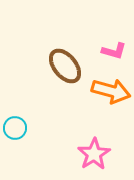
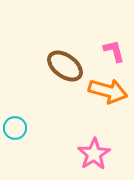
pink L-shape: rotated 120 degrees counterclockwise
brown ellipse: rotated 15 degrees counterclockwise
orange arrow: moved 3 px left
